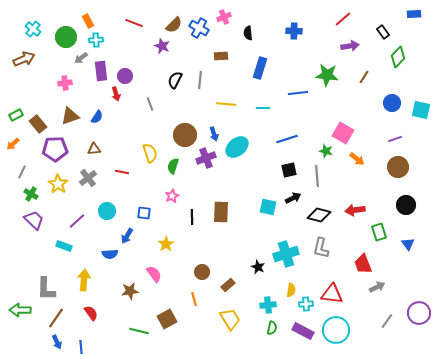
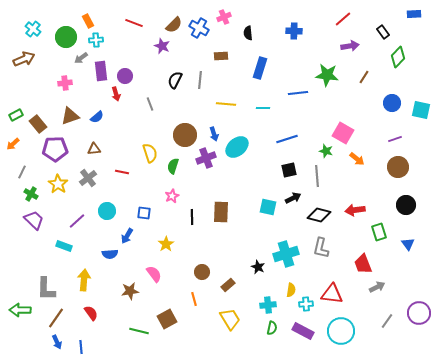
blue semicircle at (97, 117): rotated 16 degrees clockwise
cyan circle at (336, 330): moved 5 px right, 1 px down
